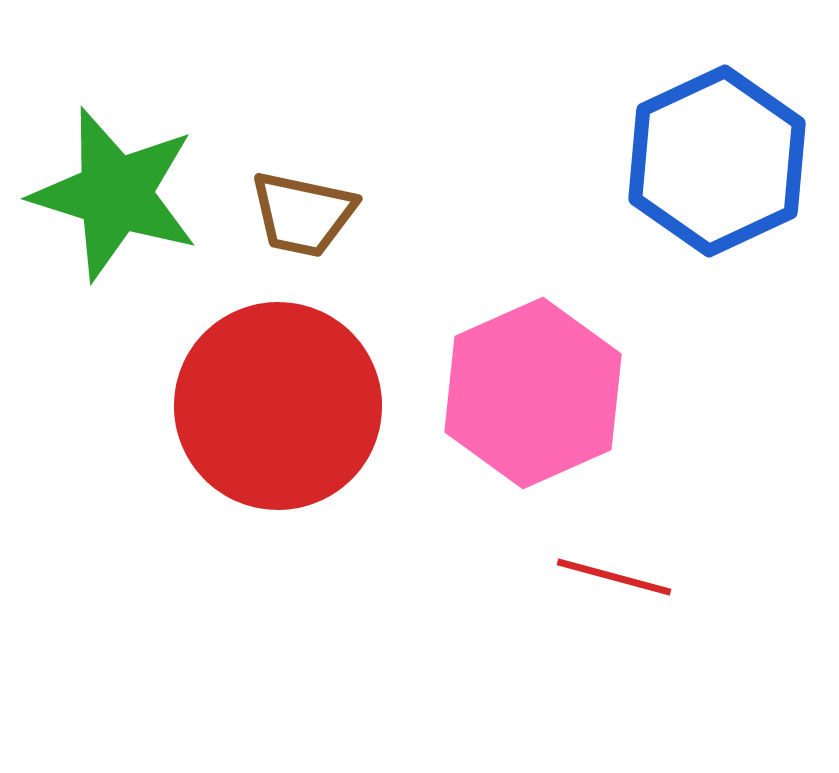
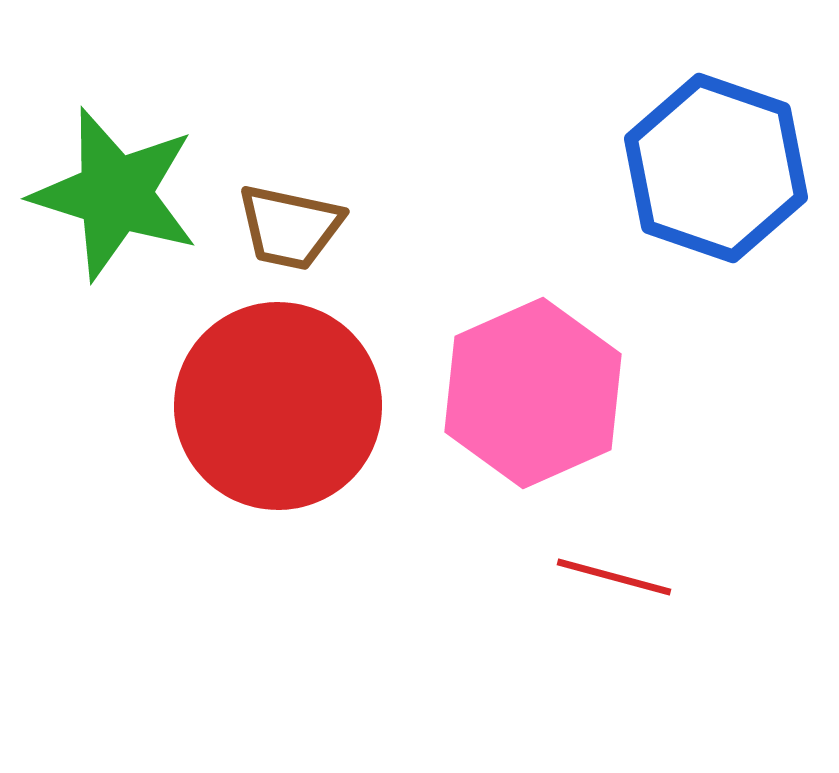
blue hexagon: moved 1 px left, 7 px down; rotated 16 degrees counterclockwise
brown trapezoid: moved 13 px left, 13 px down
